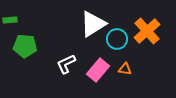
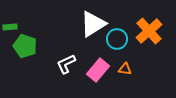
green rectangle: moved 7 px down
orange cross: moved 2 px right
green pentagon: rotated 15 degrees clockwise
